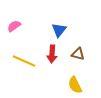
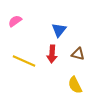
pink semicircle: moved 1 px right, 5 px up
